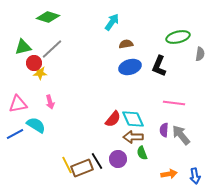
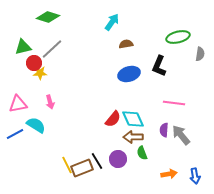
blue ellipse: moved 1 px left, 7 px down
